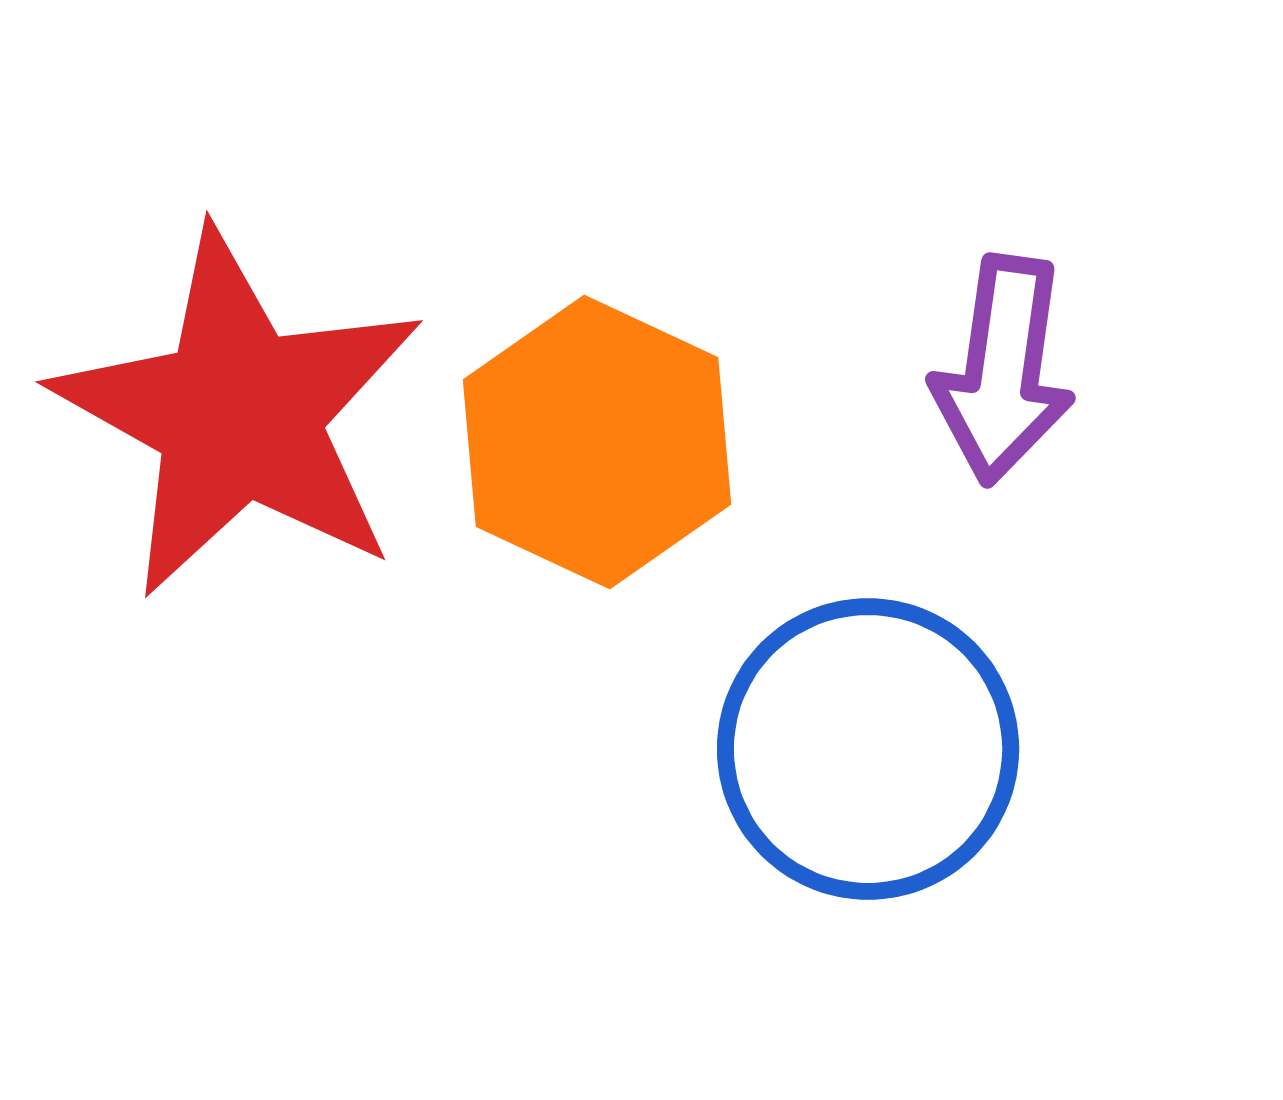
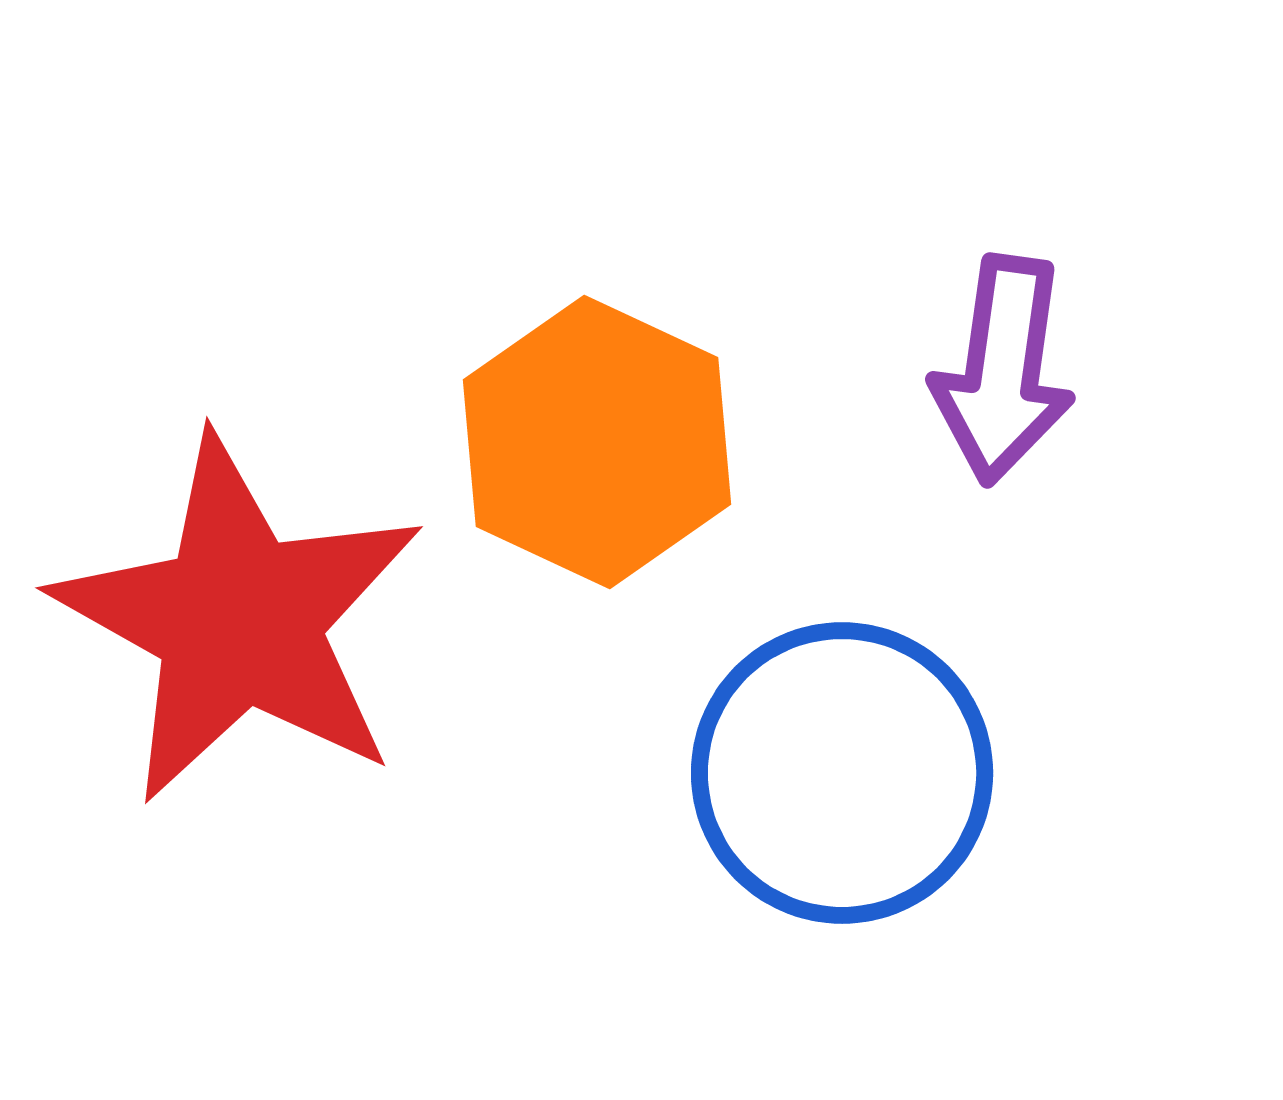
red star: moved 206 px down
blue circle: moved 26 px left, 24 px down
